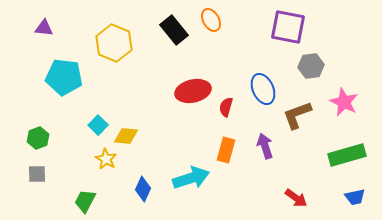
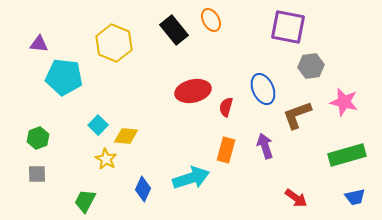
purple triangle: moved 5 px left, 16 px down
pink star: rotated 12 degrees counterclockwise
